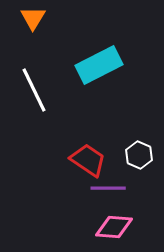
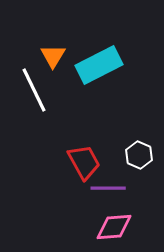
orange triangle: moved 20 px right, 38 px down
red trapezoid: moved 4 px left, 2 px down; rotated 27 degrees clockwise
pink diamond: rotated 9 degrees counterclockwise
